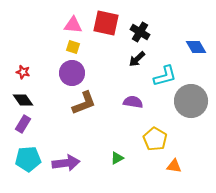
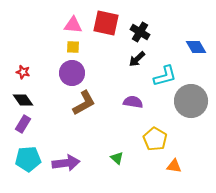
yellow square: rotated 16 degrees counterclockwise
brown L-shape: rotated 8 degrees counterclockwise
green triangle: rotated 48 degrees counterclockwise
